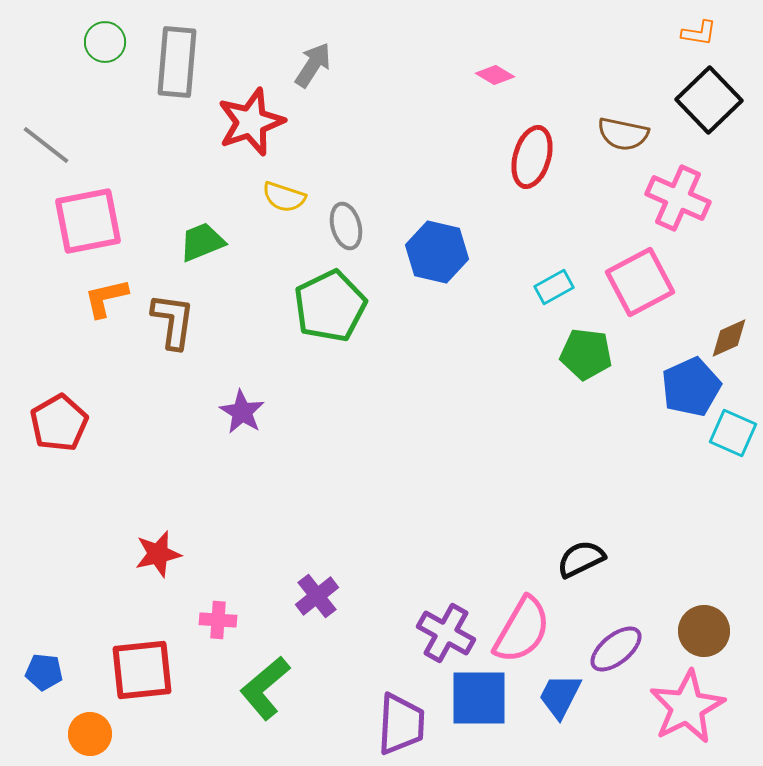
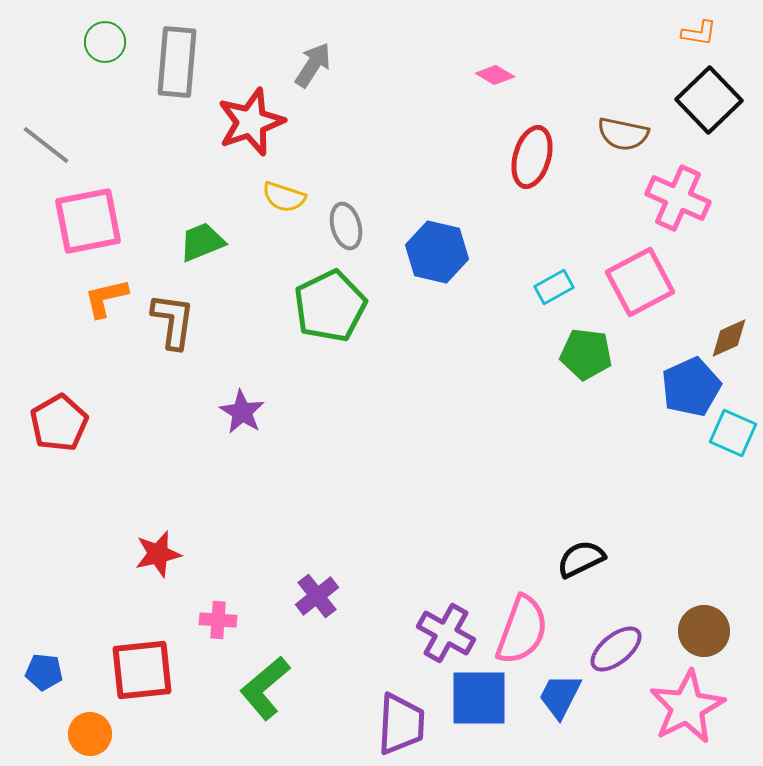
pink semicircle at (522, 630): rotated 10 degrees counterclockwise
